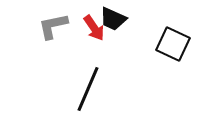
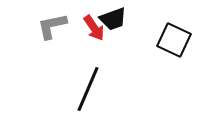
black trapezoid: rotated 44 degrees counterclockwise
gray L-shape: moved 1 px left
black square: moved 1 px right, 4 px up
